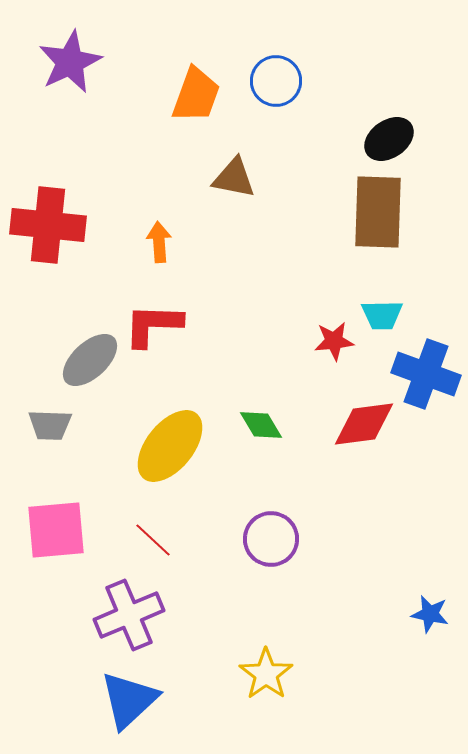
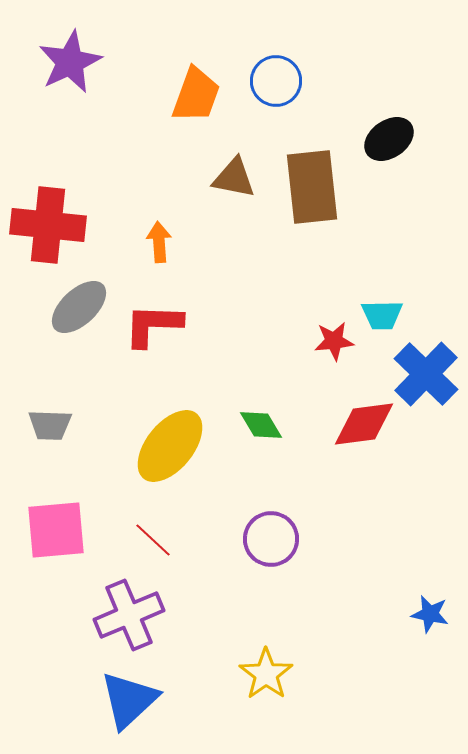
brown rectangle: moved 66 px left, 25 px up; rotated 8 degrees counterclockwise
gray ellipse: moved 11 px left, 53 px up
blue cross: rotated 24 degrees clockwise
